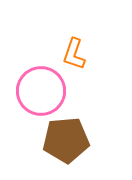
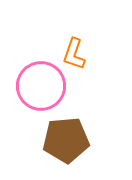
pink circle: moved 5 px up
